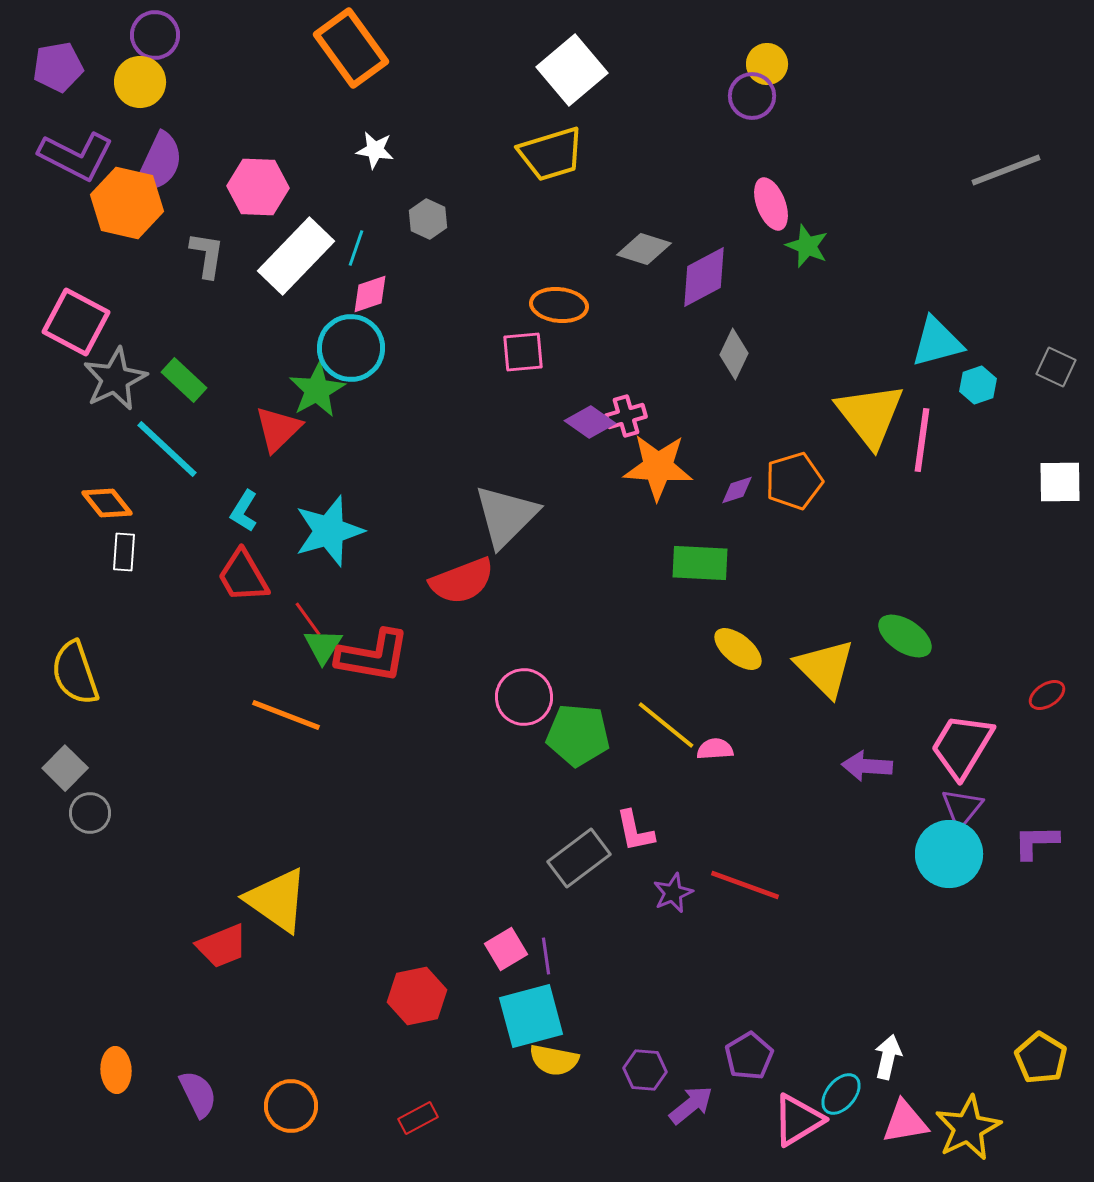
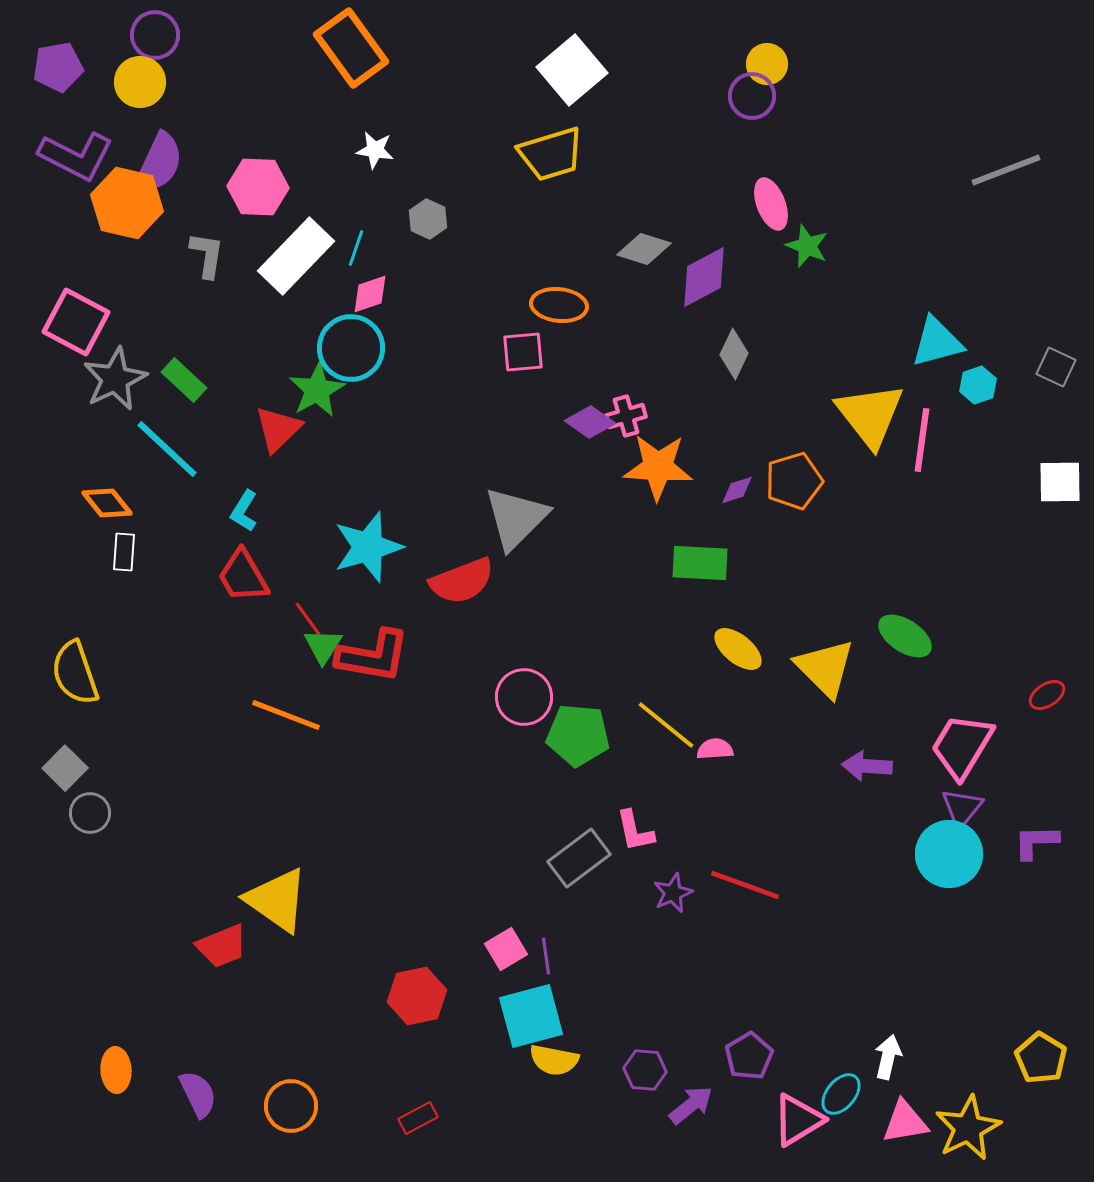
gray triangle at (506, 516): moved 10 px right, 2 px down
cyan star at (329, 531): moved 39 px right, 16 px down
